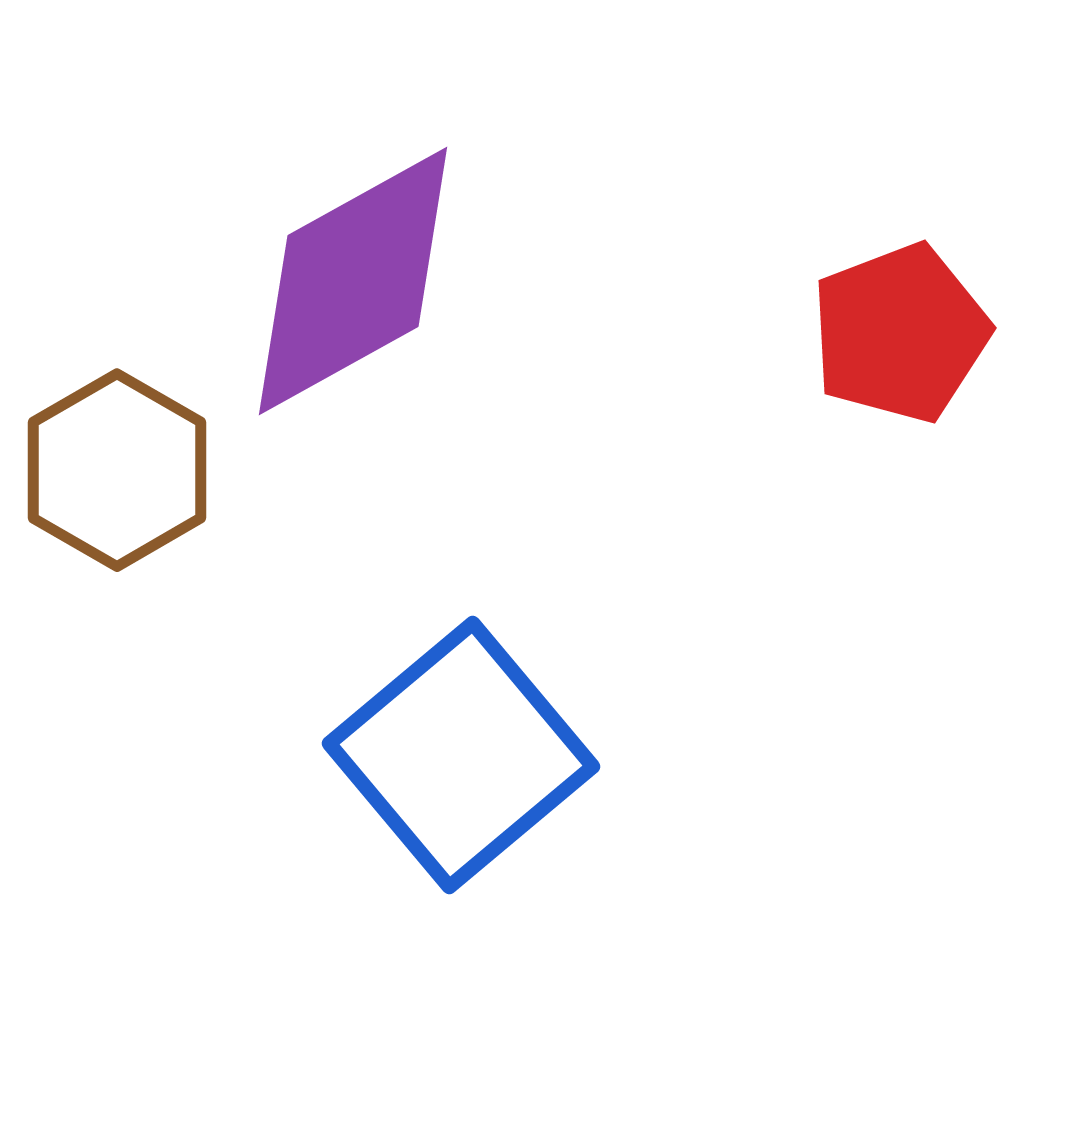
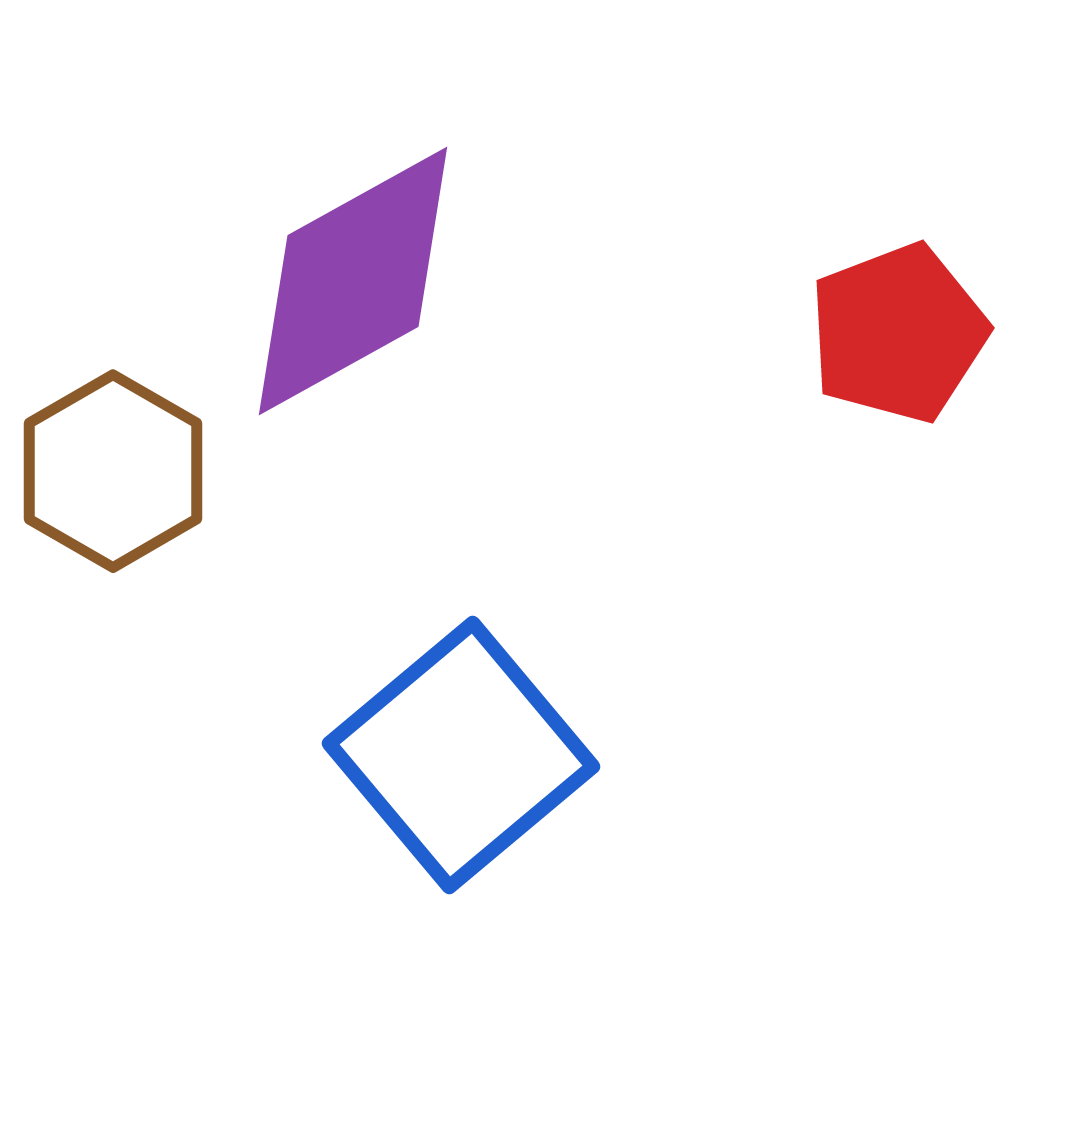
red pentagon: moved 2 px left
brown hexagon: moved 4 px left, 1 px down
